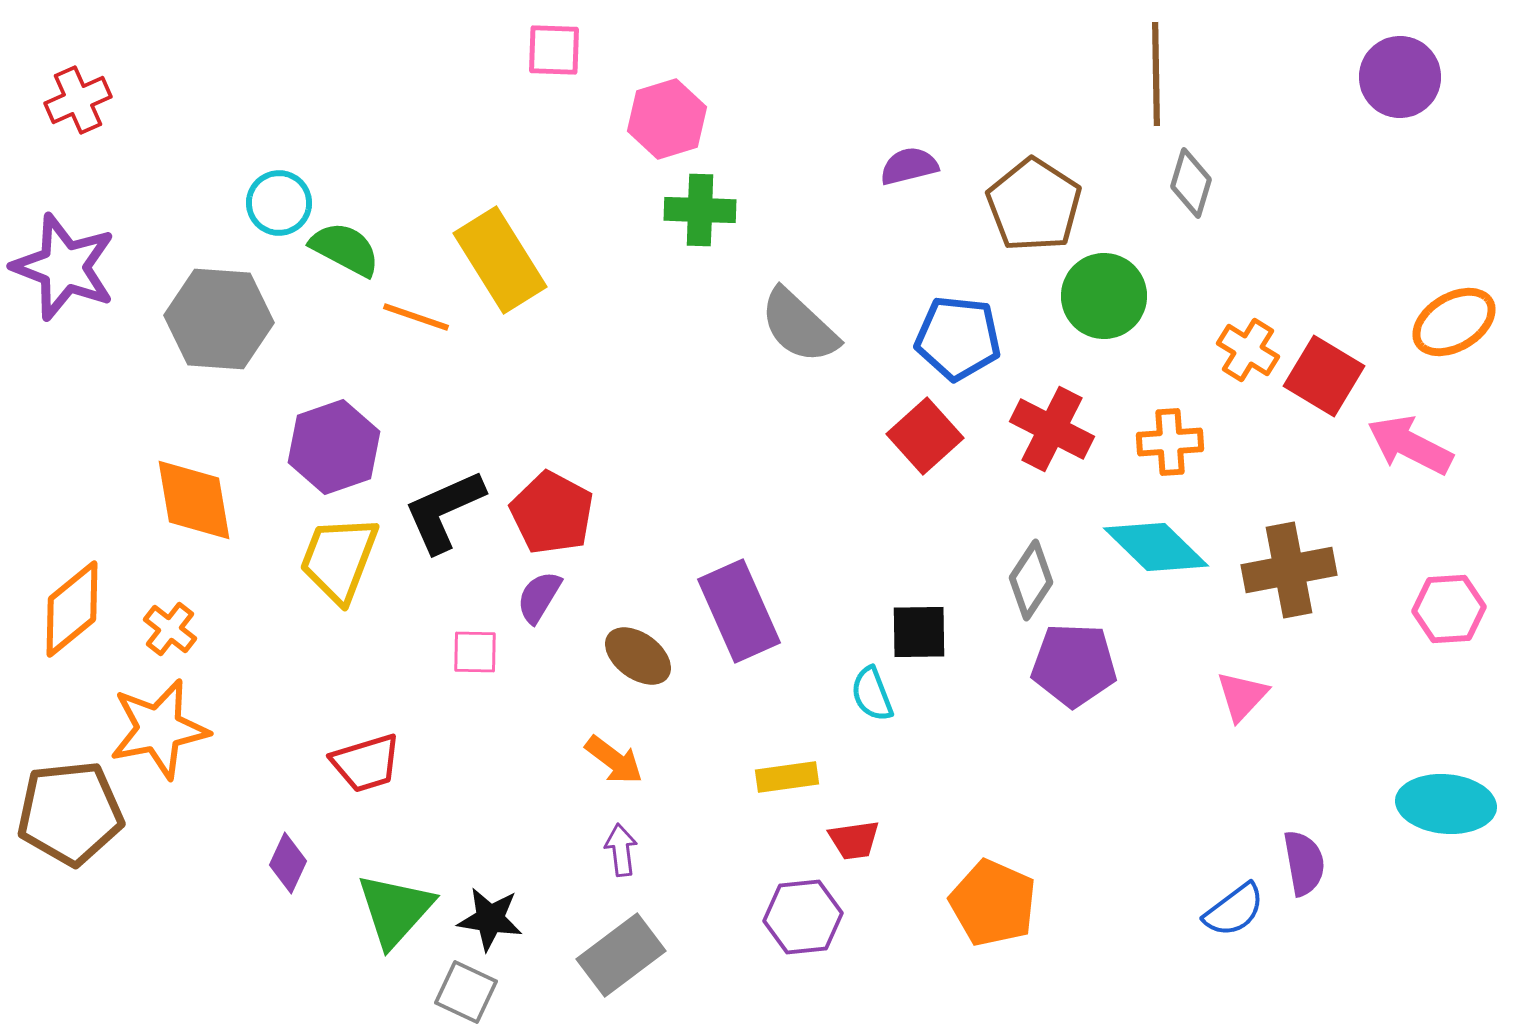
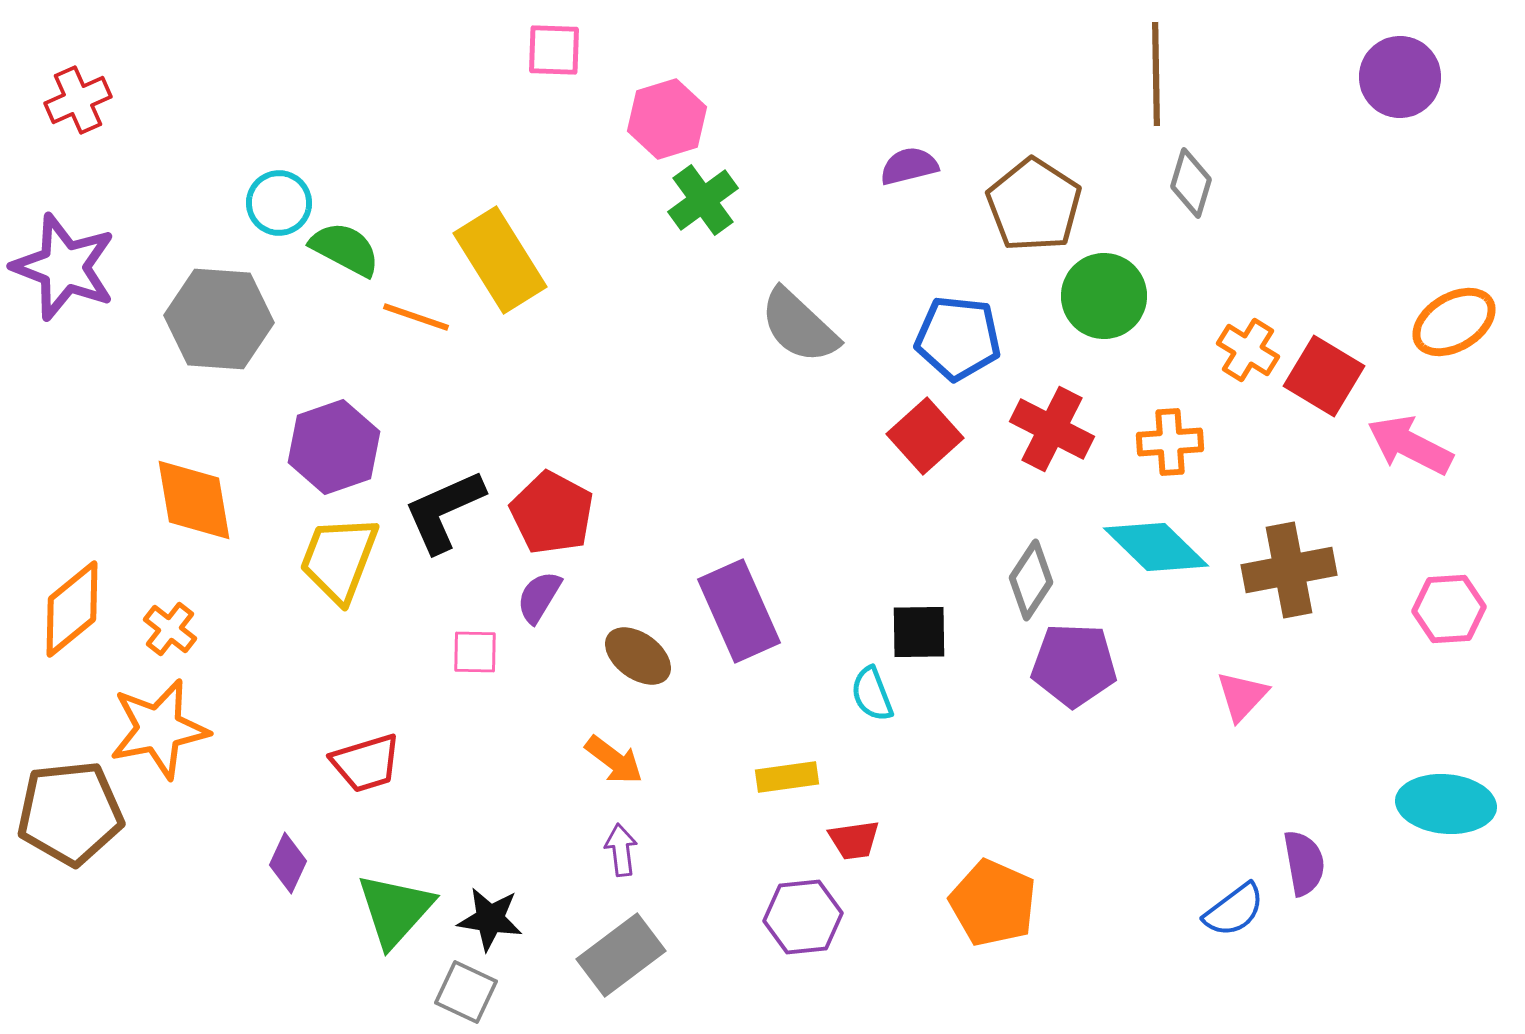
green cross at (700, 210): moved 3 px right, 10 px up; rotated 38 degrees counterclockwise
